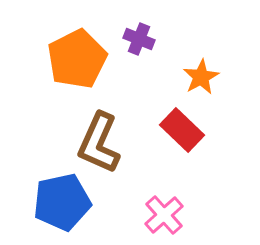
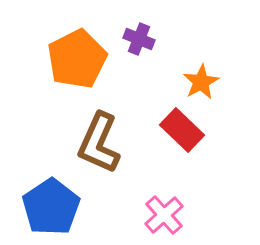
orange star: moved 5 px down
blue pentagon: moved 11 px left, 5 px down; rotated 22 degrees counterclockwise
